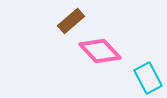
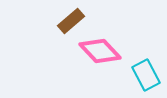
cyan rectangle: moved 2 px left, 3 px up
